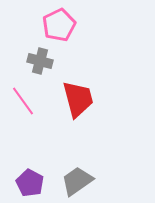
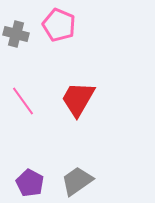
pink pentagon: rotated 24 degrees counterclockwise
gray cross: moved 24 px left, 27 px up
red trapezoid: rotated 135 degrees counterclockwise
